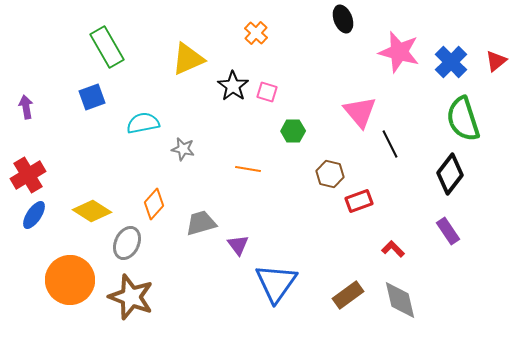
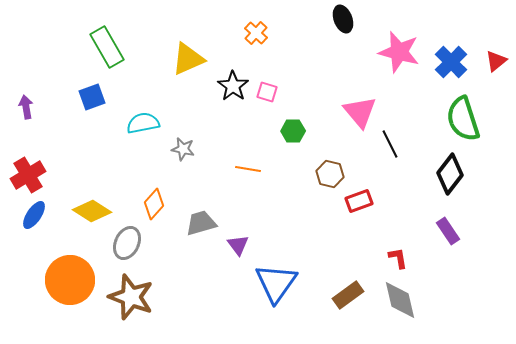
red L-shape: moved 5 px right, 9 px down; rotated 35 degrees clockwise
